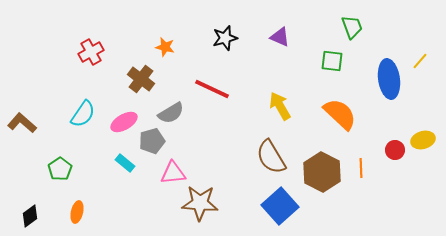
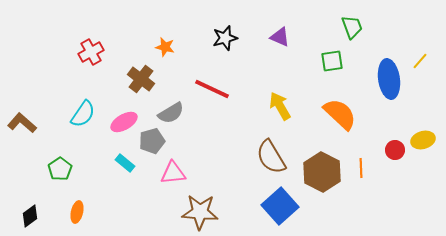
green square: rotated 15 degrees counterclockwise
brown star: moved 9 px down
